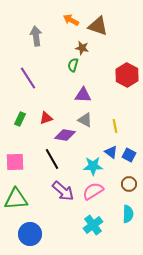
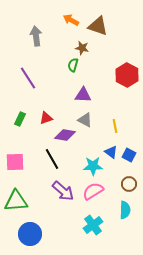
green triangle: moved 2 px down
cyan semicircle: moved 3 px left, 4 px up
